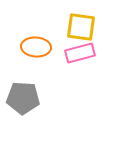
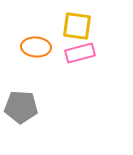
yellow square: moved 4 px left, 1 px up
gray pentagon: moved 2 px left, 9 px down
